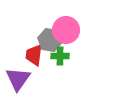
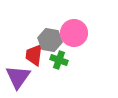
pink circle: moved 8 px right, 3 px down
green cross: moved 1 px left, 4 px down; rotated 18 degrees clockwise
purple triangle: moved 2 px up
